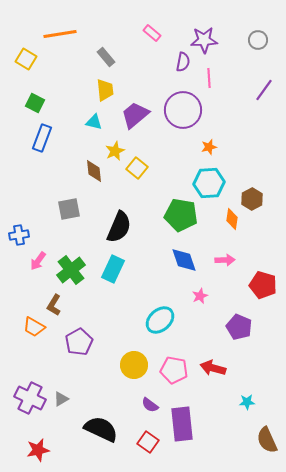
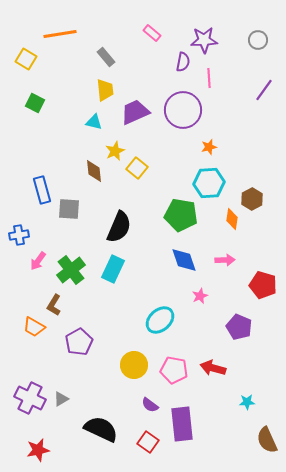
purple trapezoid at (135, 115): moved 3 px up; rotated 16 degrees clockwise
blue rectangle at (42, 138): moved 52 px down; rotated 36 degrees counterclockwise
gray square at (69, 209): rotated 15 degrees clockwise
